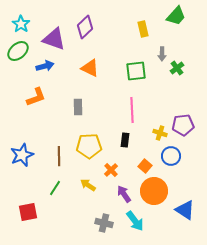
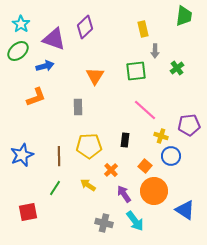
green trapezoid: moved 8 px right; rotated 35 degrees counterclockwise
gray arrow: moved 7 px left, 3 px up
orange triangle: moved 5 px right, 8 px down; rotated 36 degrees clockwise
pink line: moved 13 px right; rotated 45 degrees counterclockwise
purple pentagon: moved 6 px right
yellow cross: moved 1 px right, 3 px down
